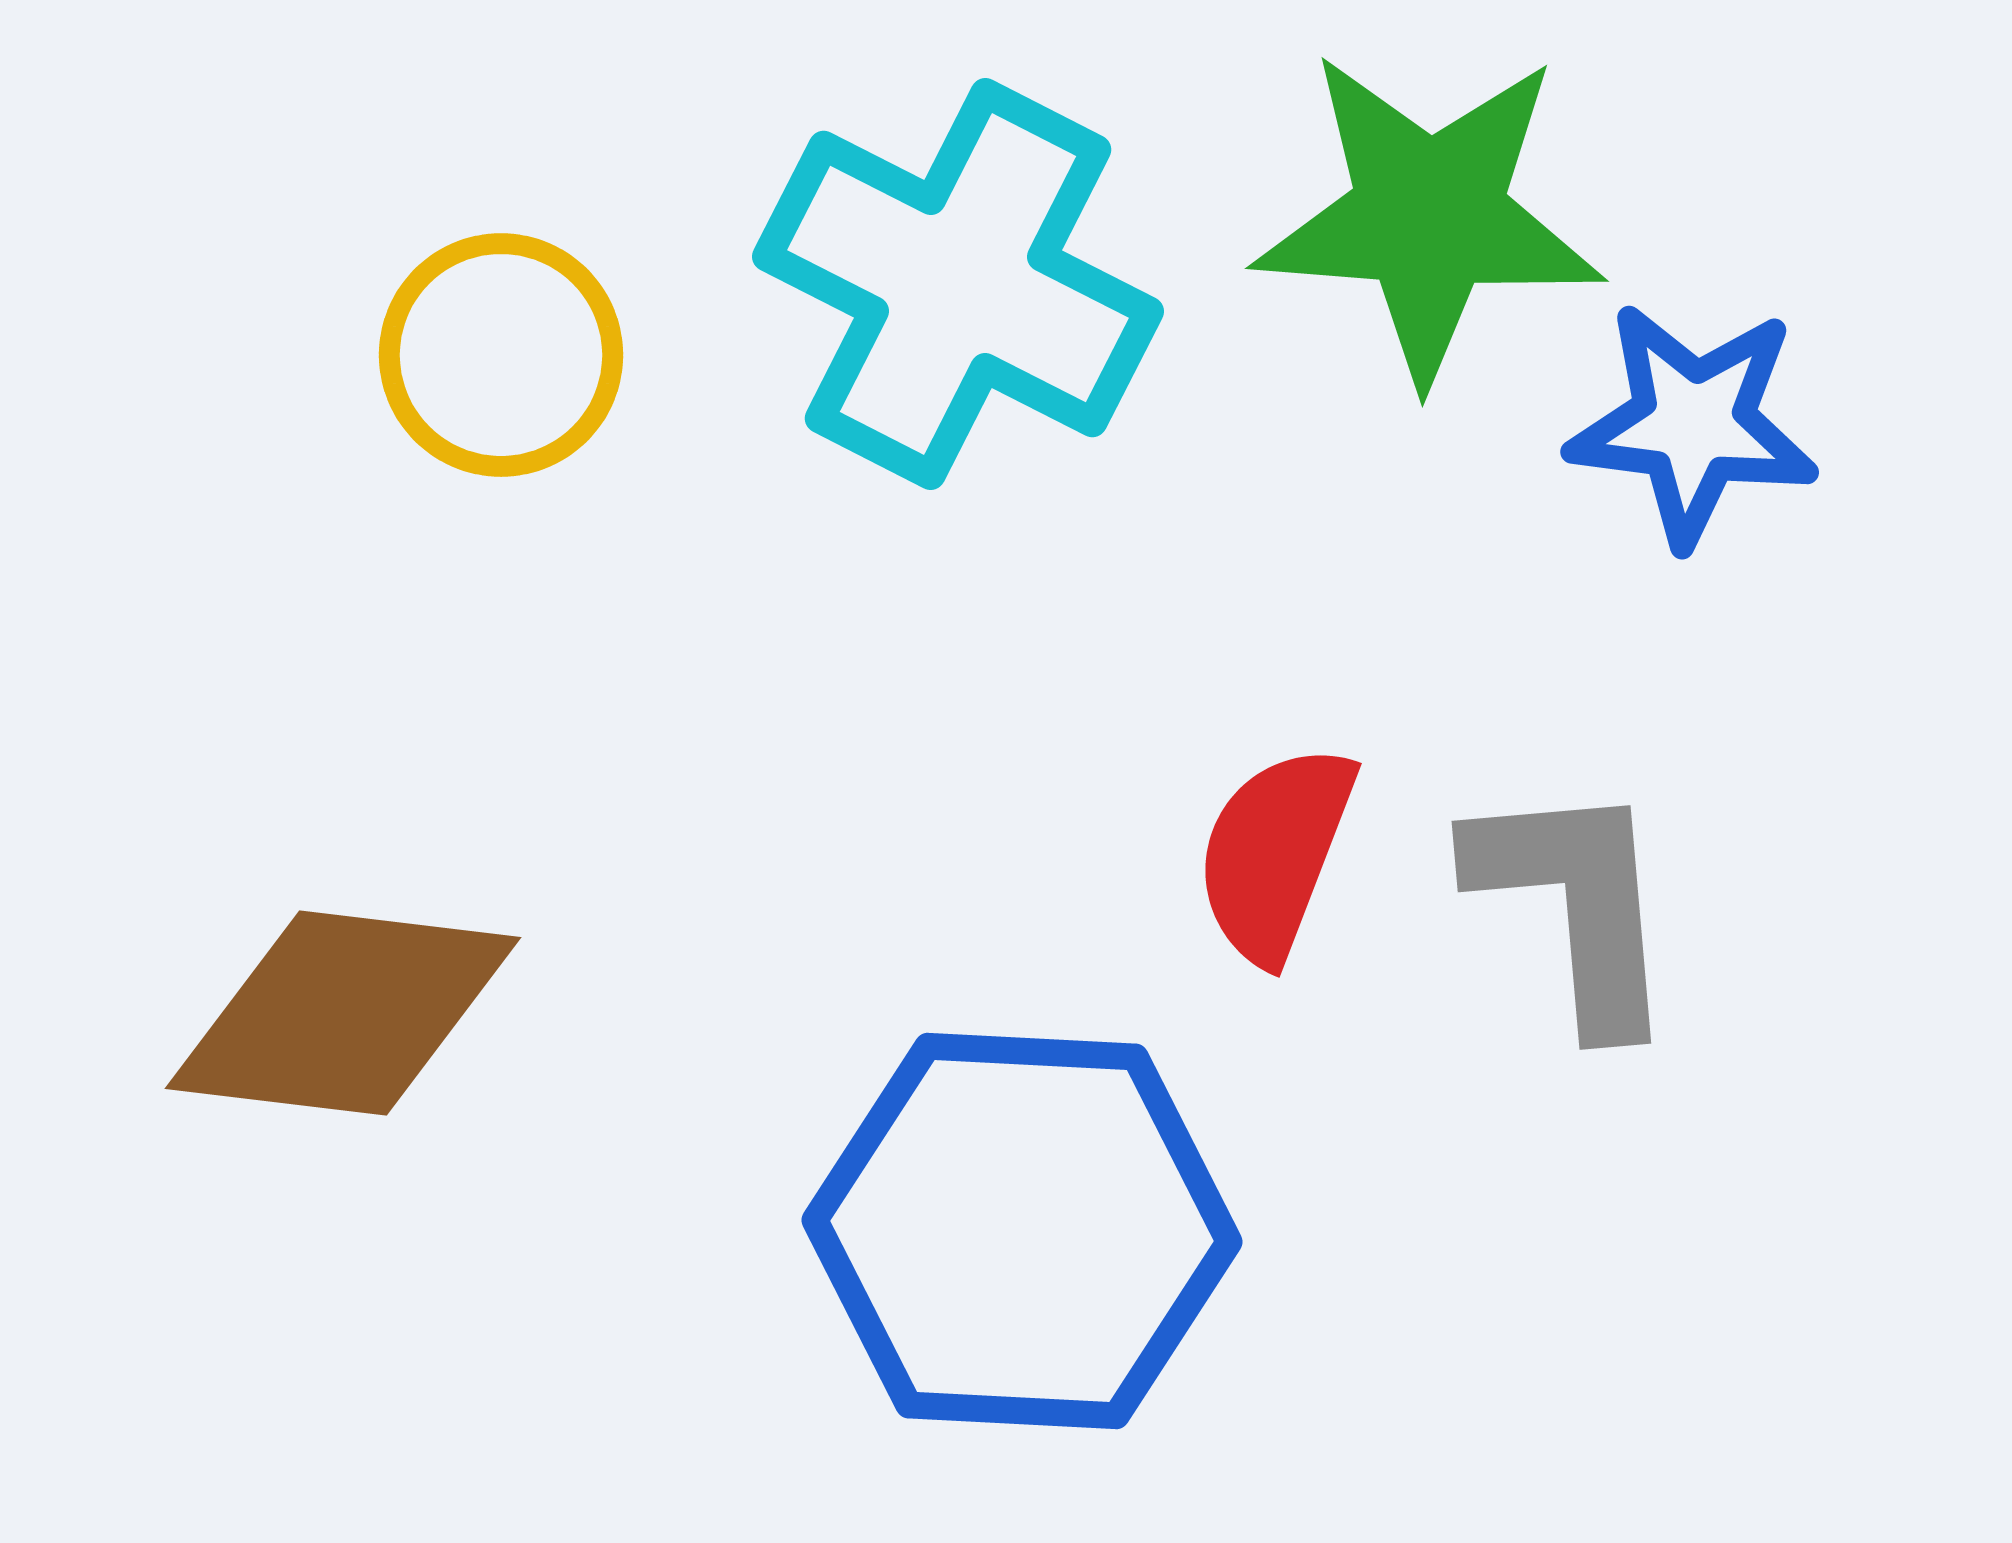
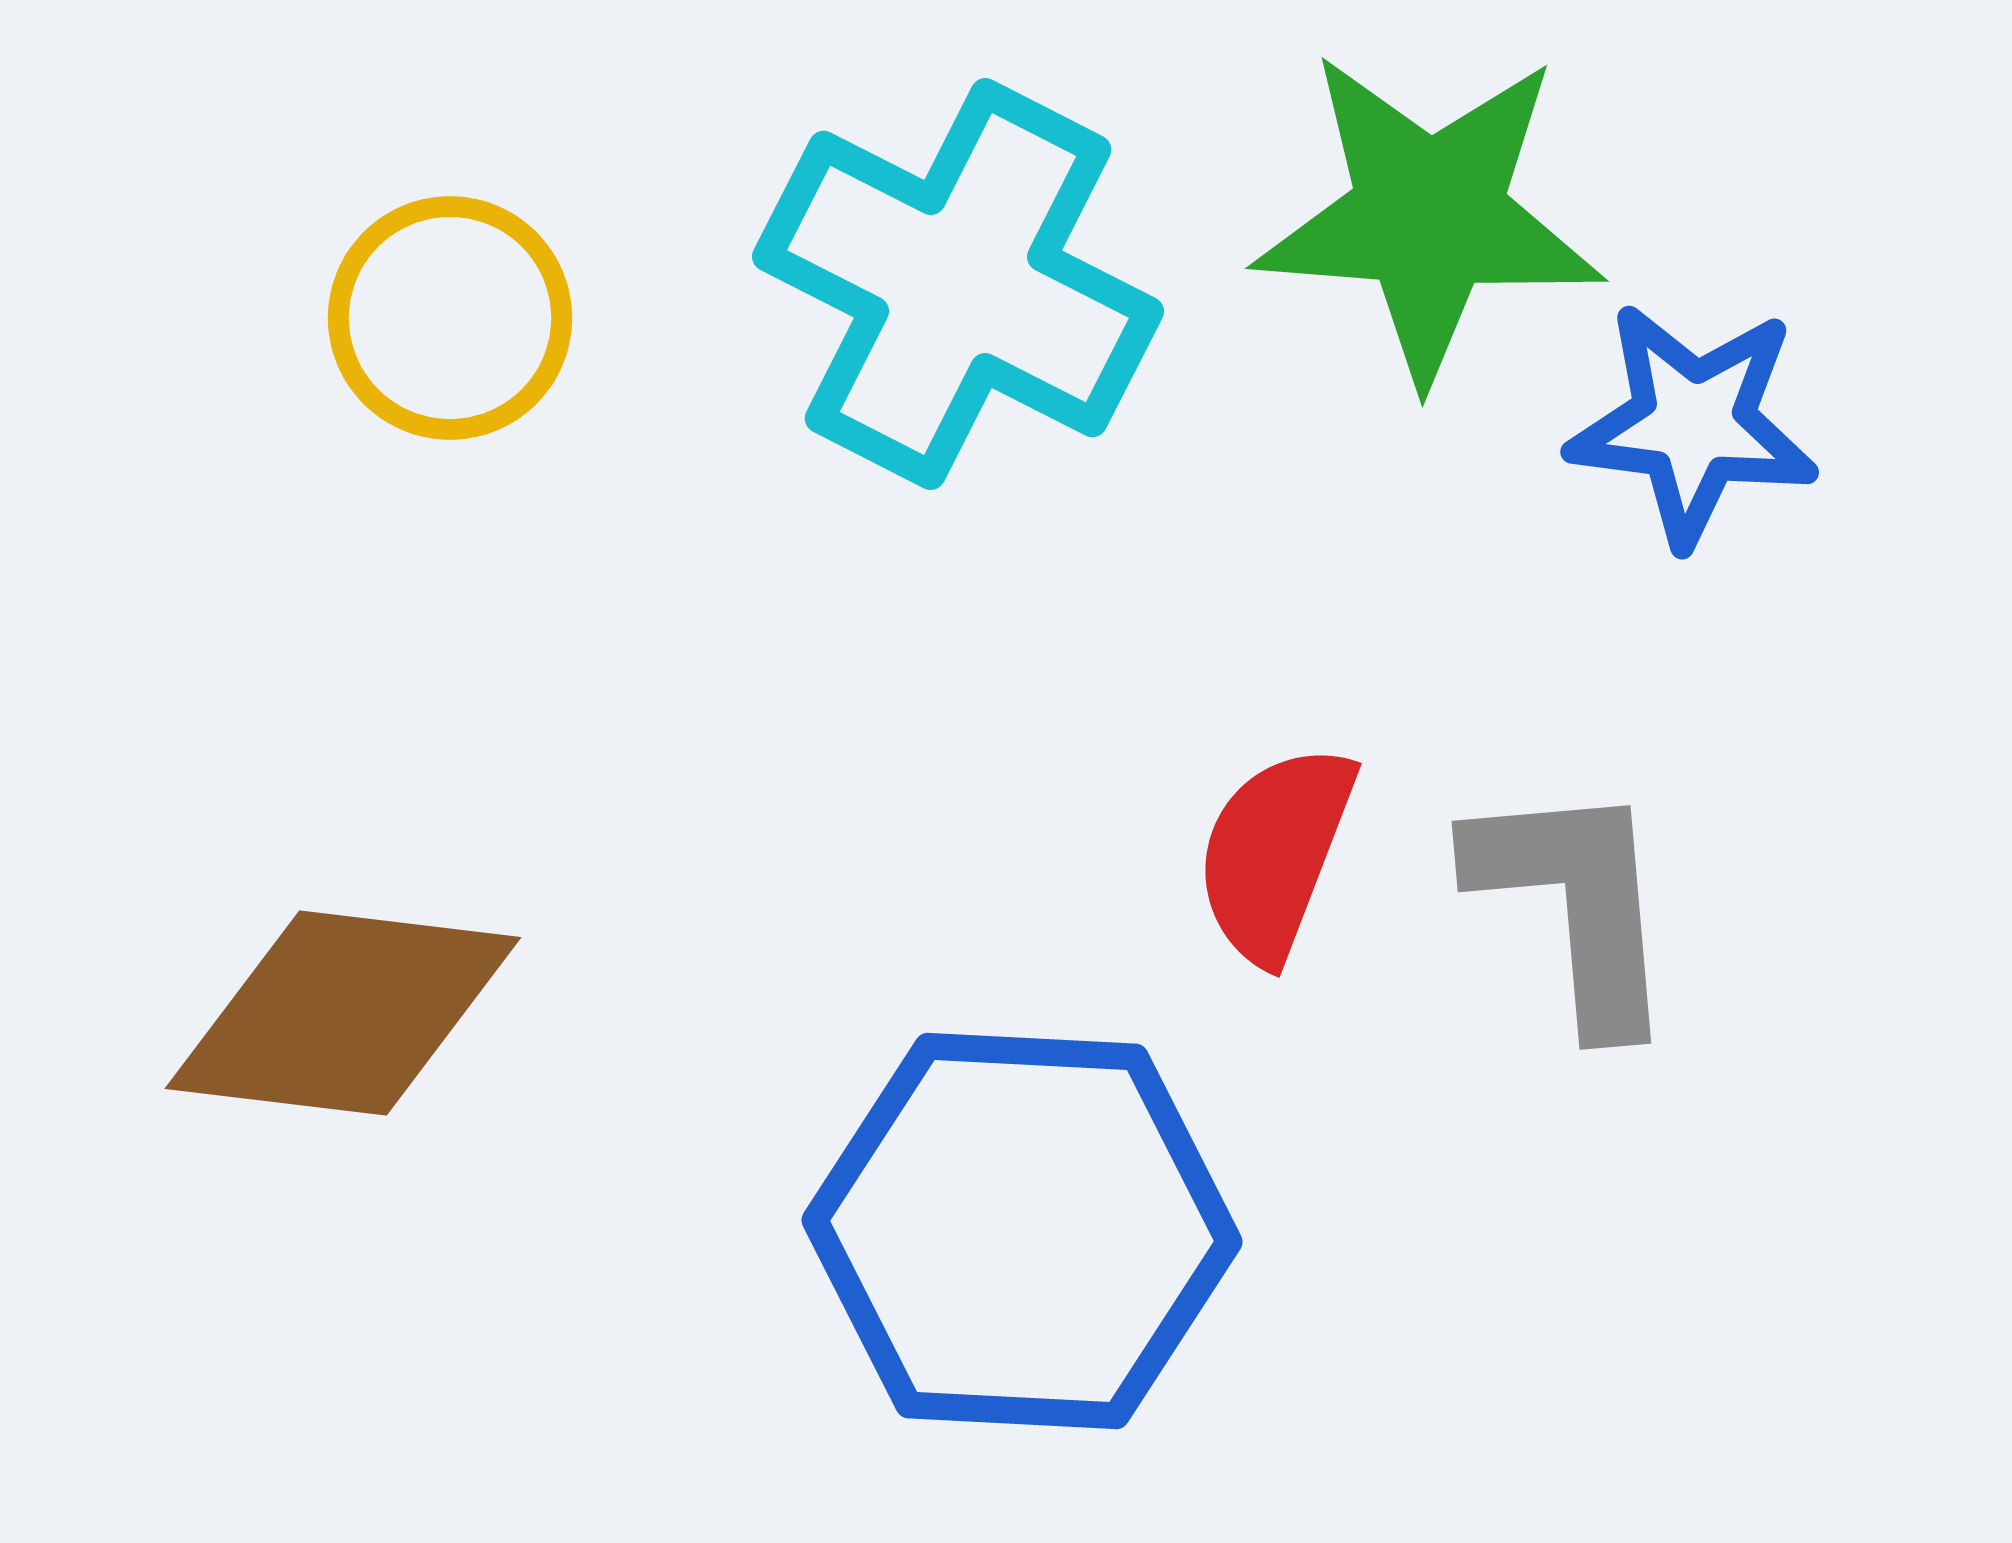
yellow circle: moved 51 px left, 37 px up
